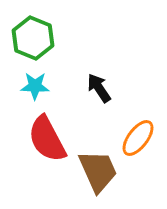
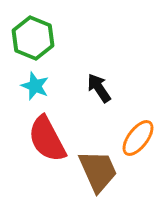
cyan star: rotated 20 degrees clockwise
